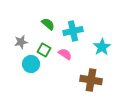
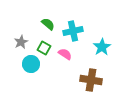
gray star: rotated 16 degrees counterclockwise
green square: moved 2 px up
